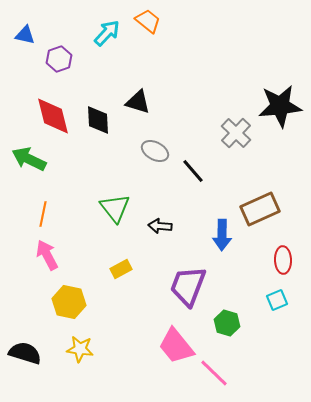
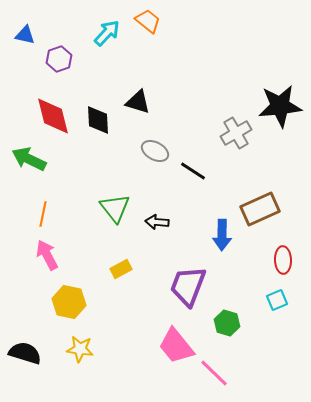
gray cross: rotated 16 degrees clockwise
black line: rotated 16 degrees counterclockwise
black arrow: moved 3 px left, 4 px up
